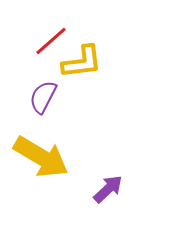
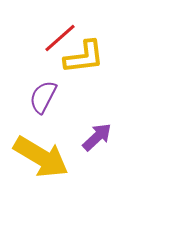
red line: moved 9 px right, 3 px up
yellow L-shape: moved 2 px right, 5 px up
purple arrow: moved 11 px left, 52 px up
